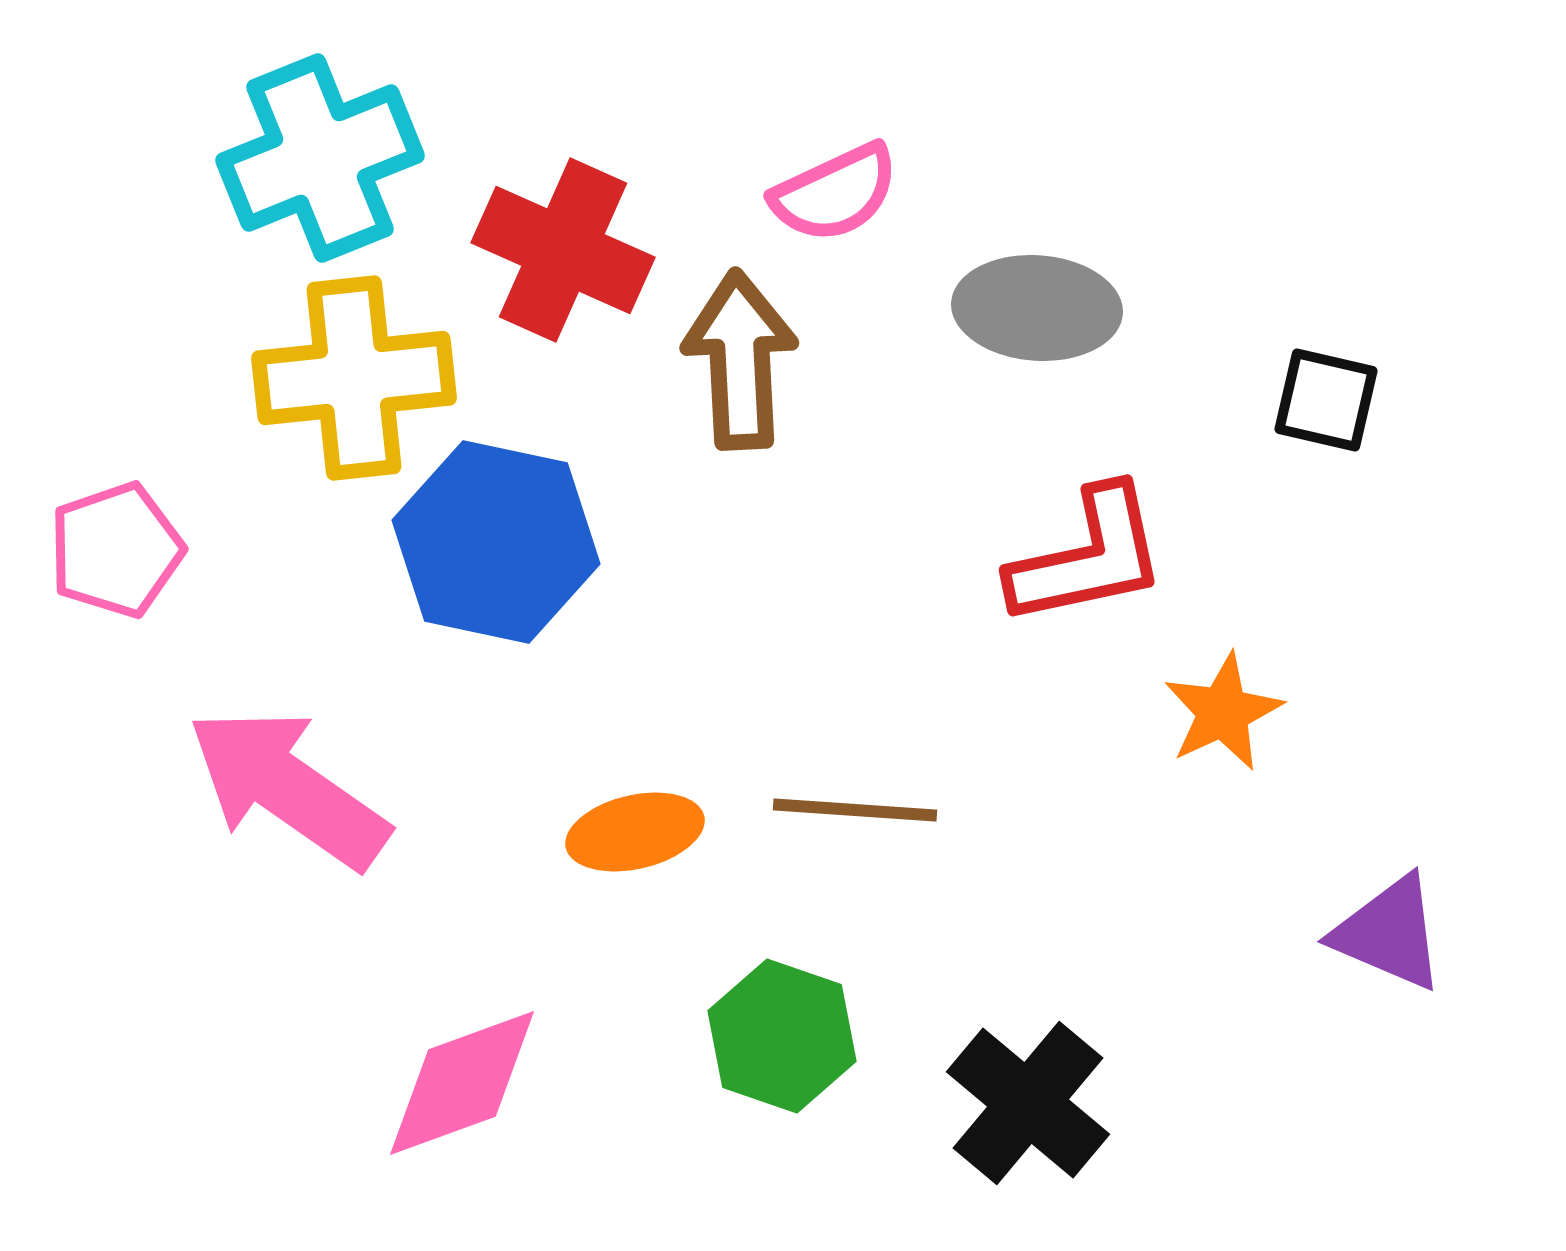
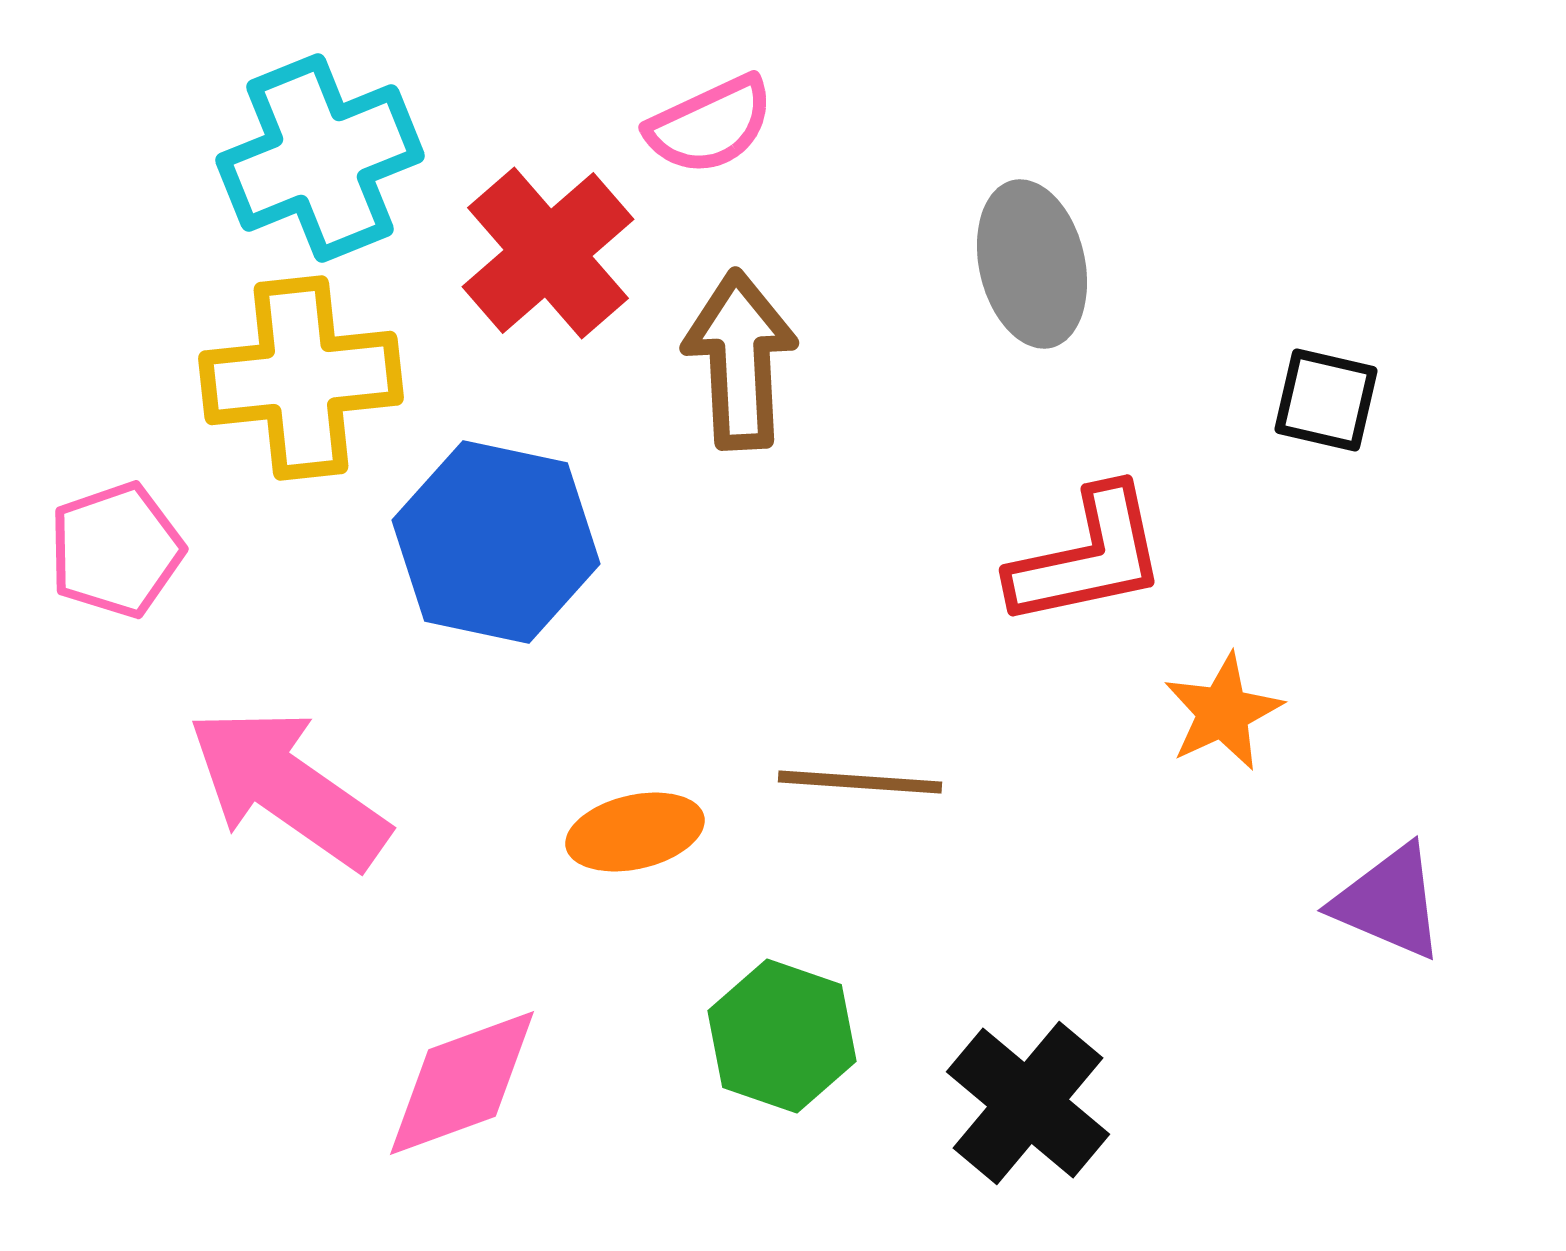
pink semicircle: moved 125 px left, 68 px up
red cross: moved 15 px left, 3 px down; rotated 25 degrees clockwise
gray ellipse: moved 5 px left, 44 px up; rotated 73 degrees clockwise
yellow cross: moved 53 px left
brown line: moved 5 px right, 28 px up
purple triangle: moved 31 px up
